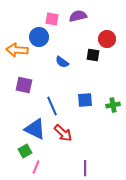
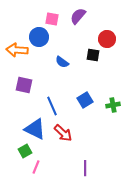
purple semicircle: rotated 36 degrees counterclockwise
blue square: rotated 28 degrees counterclockwise
